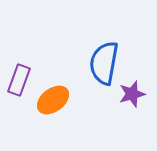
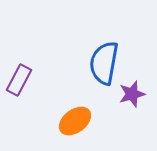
purple rectangle: rotated 8 degrees clockwise
orange ellipse: moved 22 px right, 21 px down
